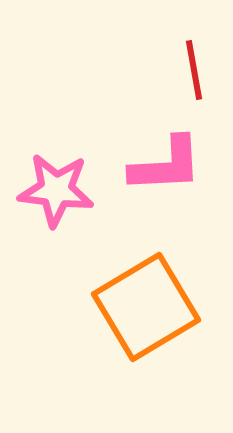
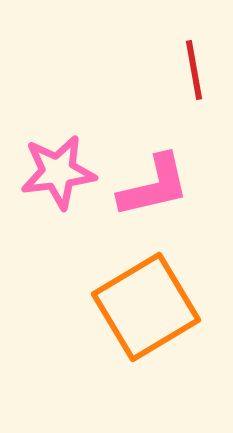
pink L-shape: moved 12 px left, 21 px down; rotated 10 degrees counterclockwise
pink star: moved 2 px right, 18 px up; rotated 14 degrees counterclockwise
